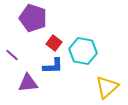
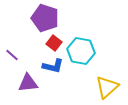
purple pentagon: moved 12 px right
cyan hexagon: moved 2 px left
blue L-shape: rotated 15 degrees clockwise
